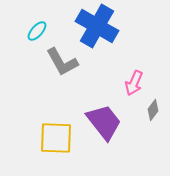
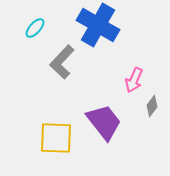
blue cross: moved 1 px right, 1 px up
cyan ellipse: moved 2 px left, 3 px up
gray L-shape: rotated 72 degrees clockwise
pink arrow: moved 3 px up
gray diamond: moved 1 px left, 4 px up
